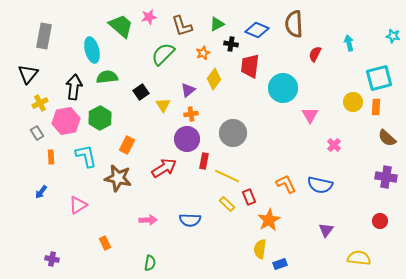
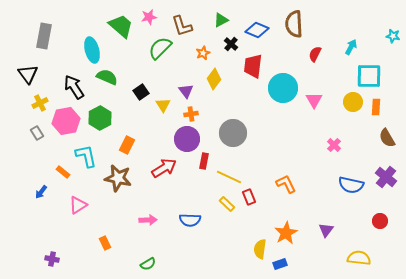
green triangle at (217, 24): moved 4 px right, 4 px up
cyan arrow at (349, 43): moved 2 px right, 4 px down; rotated 42 degrees clockwise
black cross at (231, 44): rotated 32 degrees clockwise
green semicircle at (163, 54): moved 3 px left, 6 px up
red trapezoid at (250, 66): moved 3 px right
black triangle at (28, 74): rotated 15 degrees counterclockwise
green semicircle at (107, 77): rotated 30 degrees clockwise
cyan square at (379, 78): moved 10 px left, 2 px up; rotated 16 degrees clockwise
black arrow at (74, 87): rotated 40 degrees counterclockwise
purple triangle at (188, 90): moved 2 px left, 1 px down; rotated 28 degrees counterclockwise
pink triangle at (310, 115): moved 4 px right, 15 px up
brown semicircle at (387, 138): rotated 18 degrees clockwise
orange rectangle at (51, 157): moved 12 px right, 15 px down; rotated 48 degrees counterclockwise
yellow line at (227, 176): moved 2 px right, 1 px down
purple cross at (386, 177): rotated 30 degrees clockwise
blue semicircle at (320, 185): moved 31 px right
orange star at (269, 220): moved 17 px right, 13 px down
green semicircle at (150, 263): moved 2 px left, 1 px down; rotated 49 degrees clockwise
